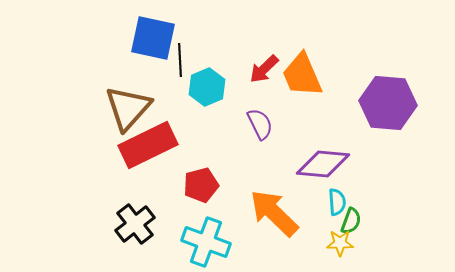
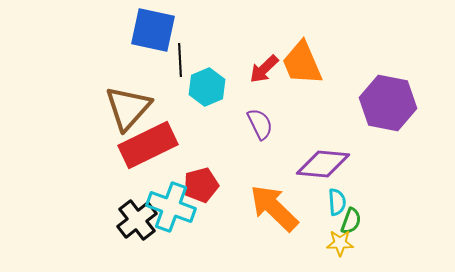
blue square: moved 8 px up
orange trapezoid: moved 12 px up
purple hexagon: rotated 6 degrees clockwise
orange arrow: moved 5 px up
black cross: moved 2 px right, 4 px up
cyan cross: moved 35 px left, 35 px up
